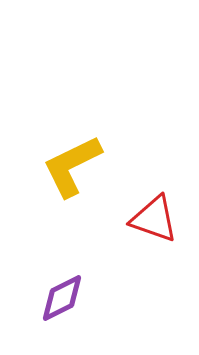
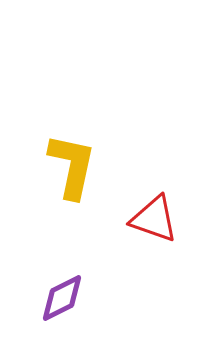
yellow L-shape: rotated 128 degrees clockwise
